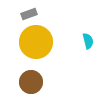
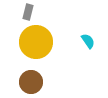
gray rectangle: moved 1 px left, 2 px up; rotated 56 degrees counterclockwise
cyan semicircle: rotated 21 degrees counterclockwise
